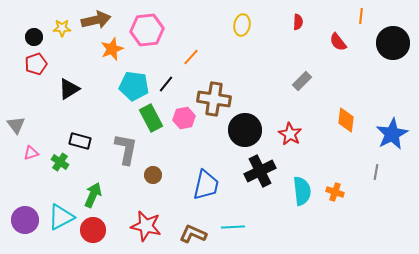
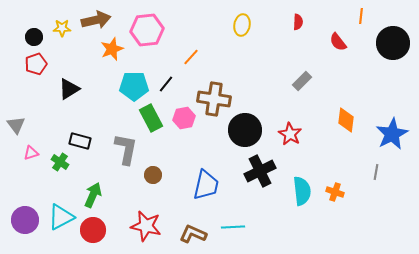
cyan pentagon at (134, 86): rotated 8 degrees counterclockwise
